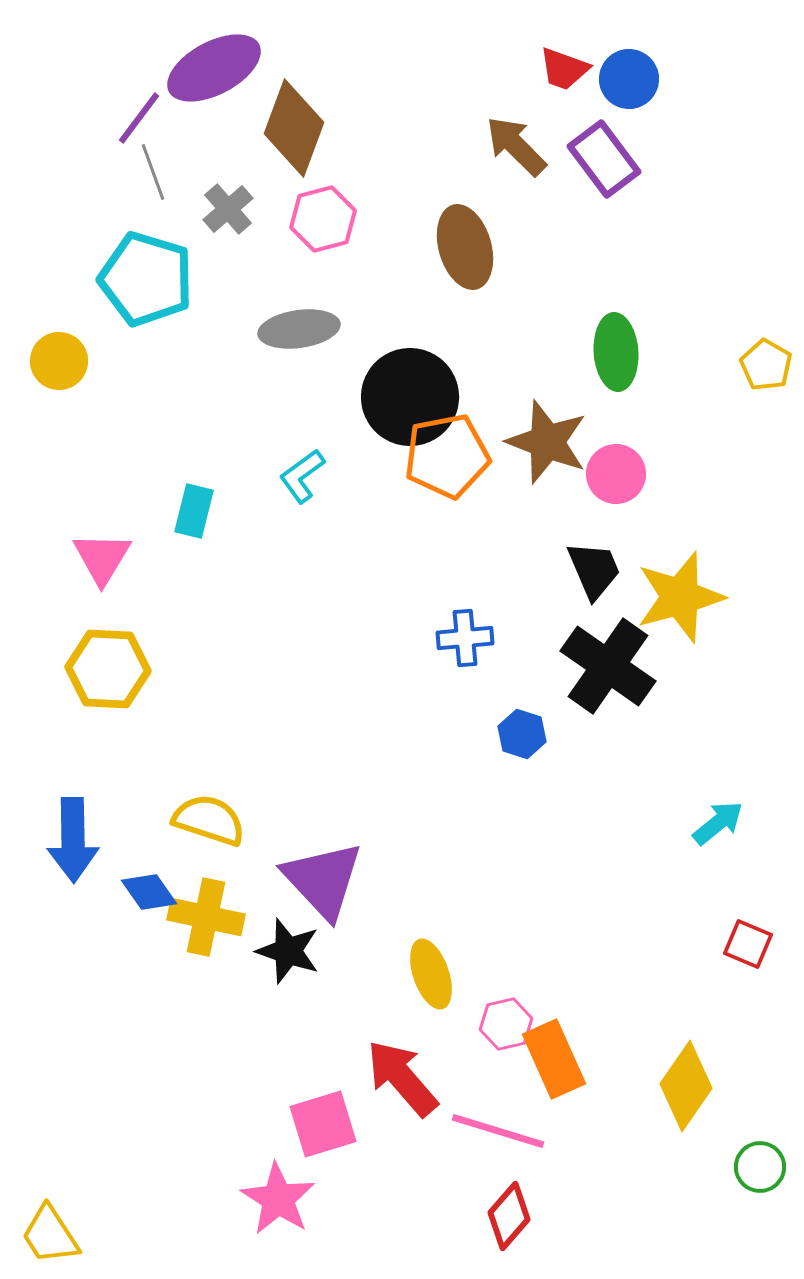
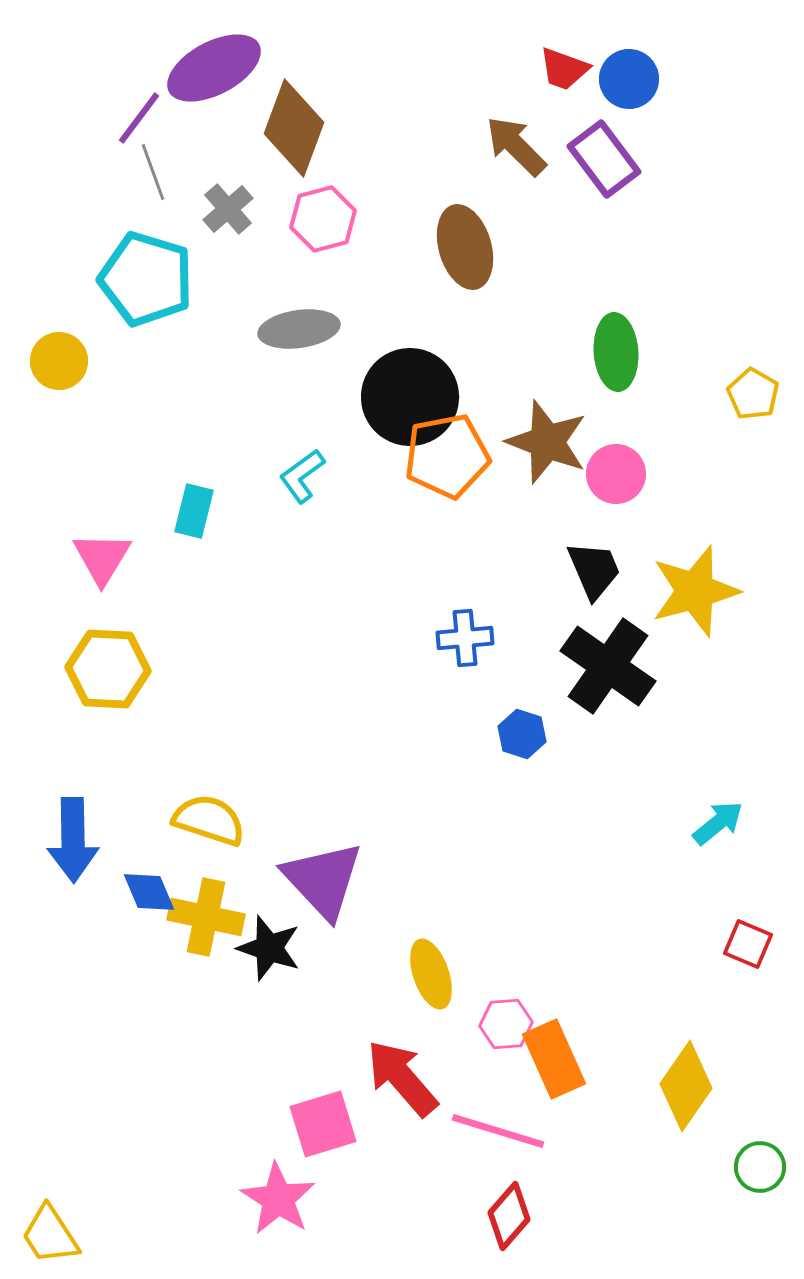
yellow pentagon at (766, 365): moved 13 px left, 29 px down
yellow star at (680, 597): moved 15 px right, 6 px up
blue diamond at (149, 892): rotated 12 degrees clockwise
black star at (288, 951): moved 19 px left, 3 px up
pink hexagon at (506, 1024): rotated 9 degrees clockwise
